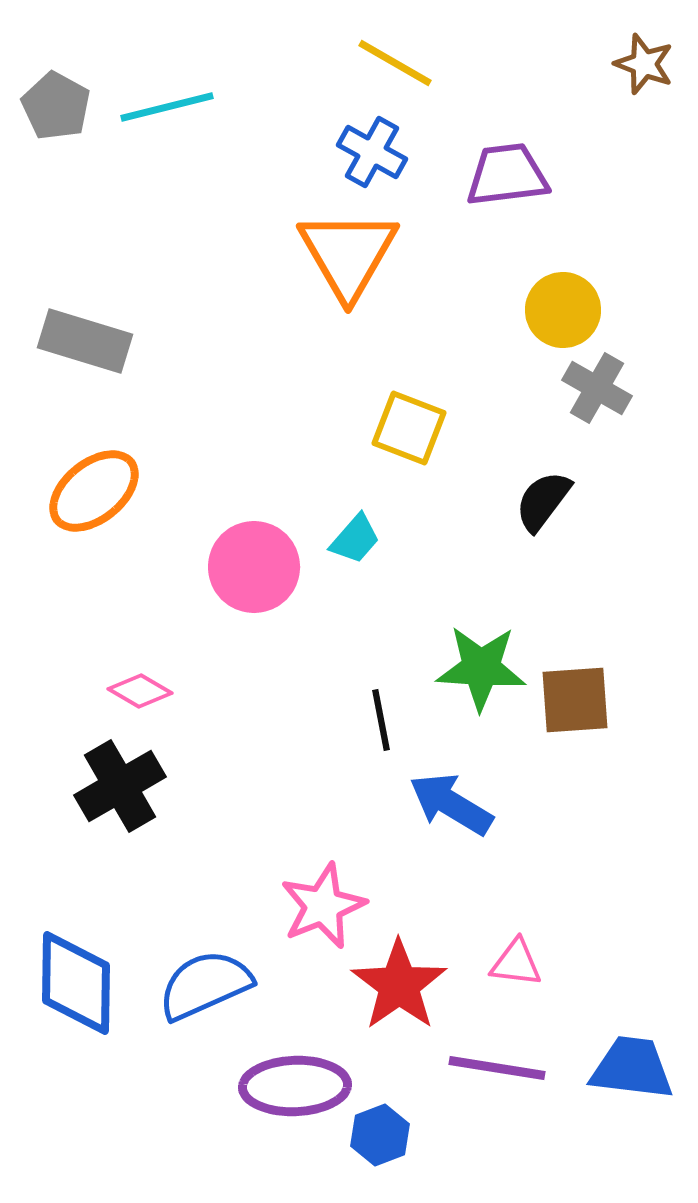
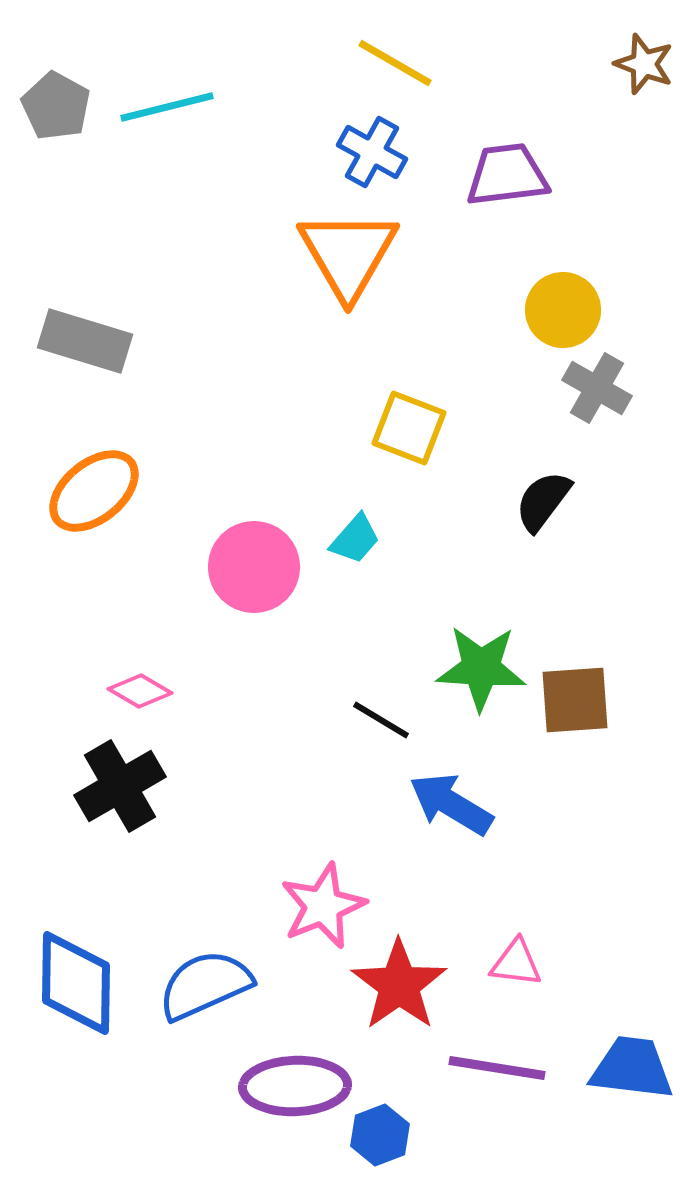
black line: rotated 48 degrees counterclockwise
